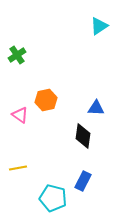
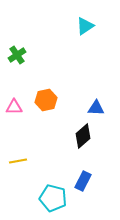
cyan triangle: moved 14 px left
pink triangle: moved 6 px left, 8 px up; rotated 36 degrees counterclockwise
black diamond: rotated 40 degrees clockwise
yellow line: moved 7 px up
